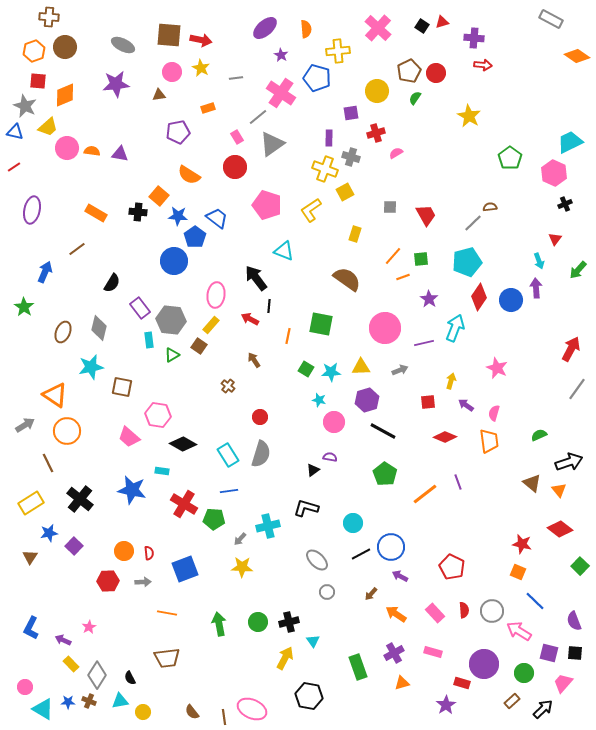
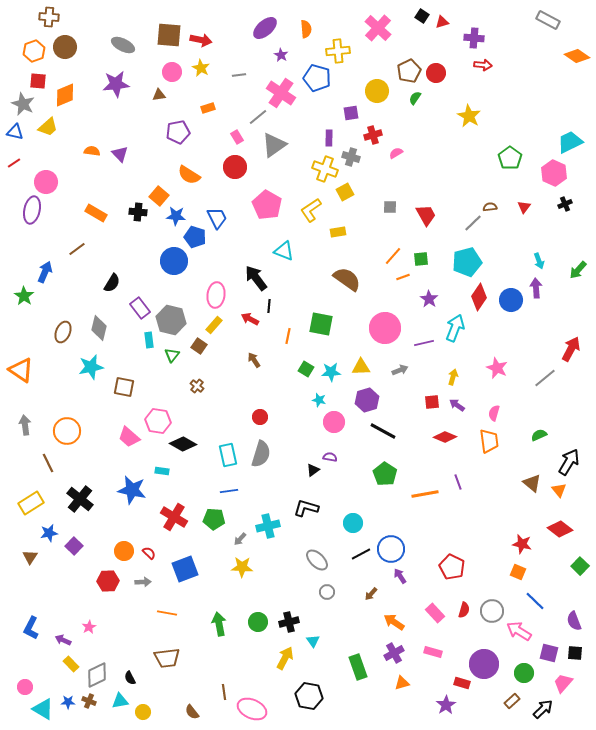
gray rectangle at (551, 19): moved 3 px left, 1 px down
black square at (422, 26): moved 10 px up
gray line at (236, 78): moved 3 px right, 3 px up
gray star at (25, 106): moved 2 px left, 2 px up
red cross at (376, 133): moved 3 px left, 2 px down
gray triangle at (272, 144): moved 2 px right, 1 px down
pink circle at (67, 148): moved 21 px left, 34 px down
purple triangle at (120, 154): rotated 36 degrees clockwise
red line at (14, 167): moved 4 px up
pink pentagon at (267, 205): rotated 12 degrees clockwise
blue star at (178, 216): moved 2 px left
blue trapezoid at (217, 218): rotated 25 degrees clockwise
yellow rectangle at (355, 234): moved 17 px left, 2 px up; rotated 63 degrees clockwise
blue pentagon at (195, 237): rotated 20 degrees counterclockwise
red triangle at (555, 239): moved 31 px left, 32 px up
green star at (24, 307): moved 11 px up
gray hexagon at (171, 320): rotated 8 degrees clockwise
yellow rectangle at (211, 325): moved 3 px right
green triangle at (172, 355): rotated 21 degrees counterclockwise
yellow arrow at (451, 381): moved 2 px right, 4 px up
brown cross at (228, 386): moved 31 px left
brown square at (122, 387): moved 2 px right
gray line at (577, 389): moved 32 px left, 11 px up; rotated 15 degrees clockwise
orange triangle at (55, 395): moved 34 px left, 25 px up
red square at (428, 402): moved 4 px right
purple arrow at (466, 405): moved 9 px left
pink hexagon at (158, 415): moved 6 px down
gray arrow at (25, 425): rotated 66 degrees counterclockwise
cyan rectangle at (228, 455): rotated 20 degrees clockwise
black arrow at (569, 462): rotated 40 degrees counterclockwise
orange line at (425, 494): rotated 28 degrees clockwise
red cross at (184, 504): moved 10 px left, 13 px down
blue circle at (391, 547): moved 2 px down
red semicircle at (149, 553): rotated 40 degrees counterclockwise
purple arrow at (400, 576): rotated 28 degrees clockwise
red semicircle at (464, 610): rotated 21 degrees clockwise
orange arrow at (396, 614): moved 2 px left, 8 px down
gray diamond at (97, 675): rotated 32 degrees clockwise
brown line at (224, 717): moved 25 px up
